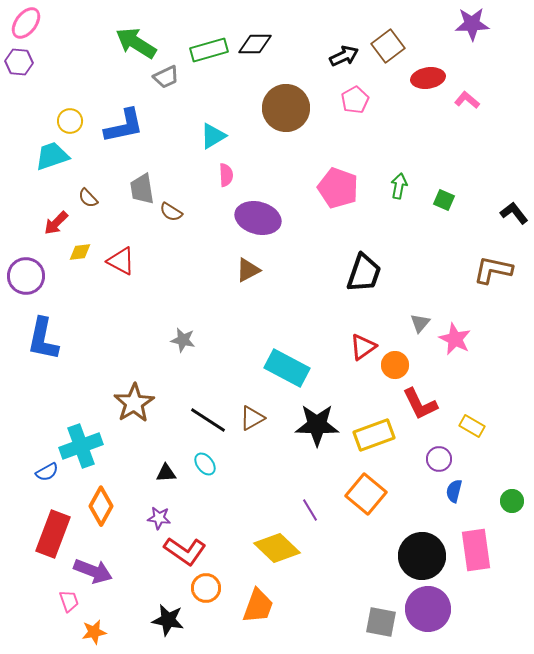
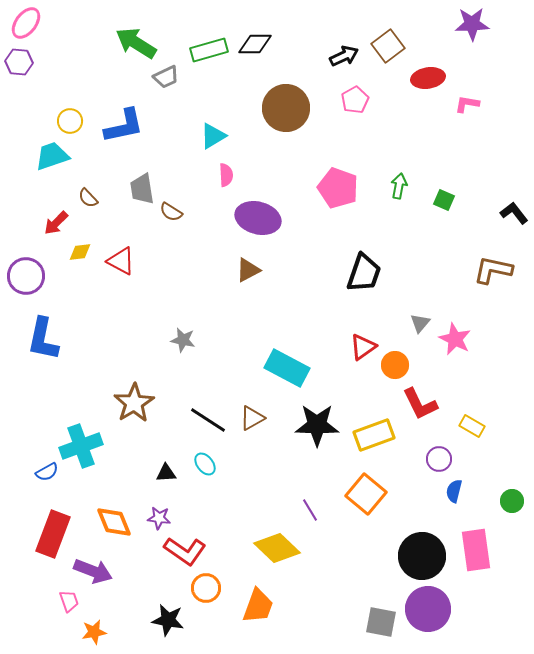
pink L-shape at (467, 100): moved 4 px down; rotated 30 degrees counterclockwise
orange diamond at (101, 506): moved 13 px right, 16 px down; rotated 51 degrees counterclockwise
